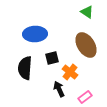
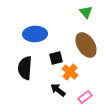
green triangle: moved 1 px left; rotated 16 degrees clockwise
black square: moved 4 px right
black arrow: moved 1 px left, 1 px down; rotated 28 degrees counterclockwise
